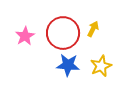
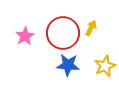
yellow arrow: moved 2 px left, 1 px up
yellow star: moved 4 px right
